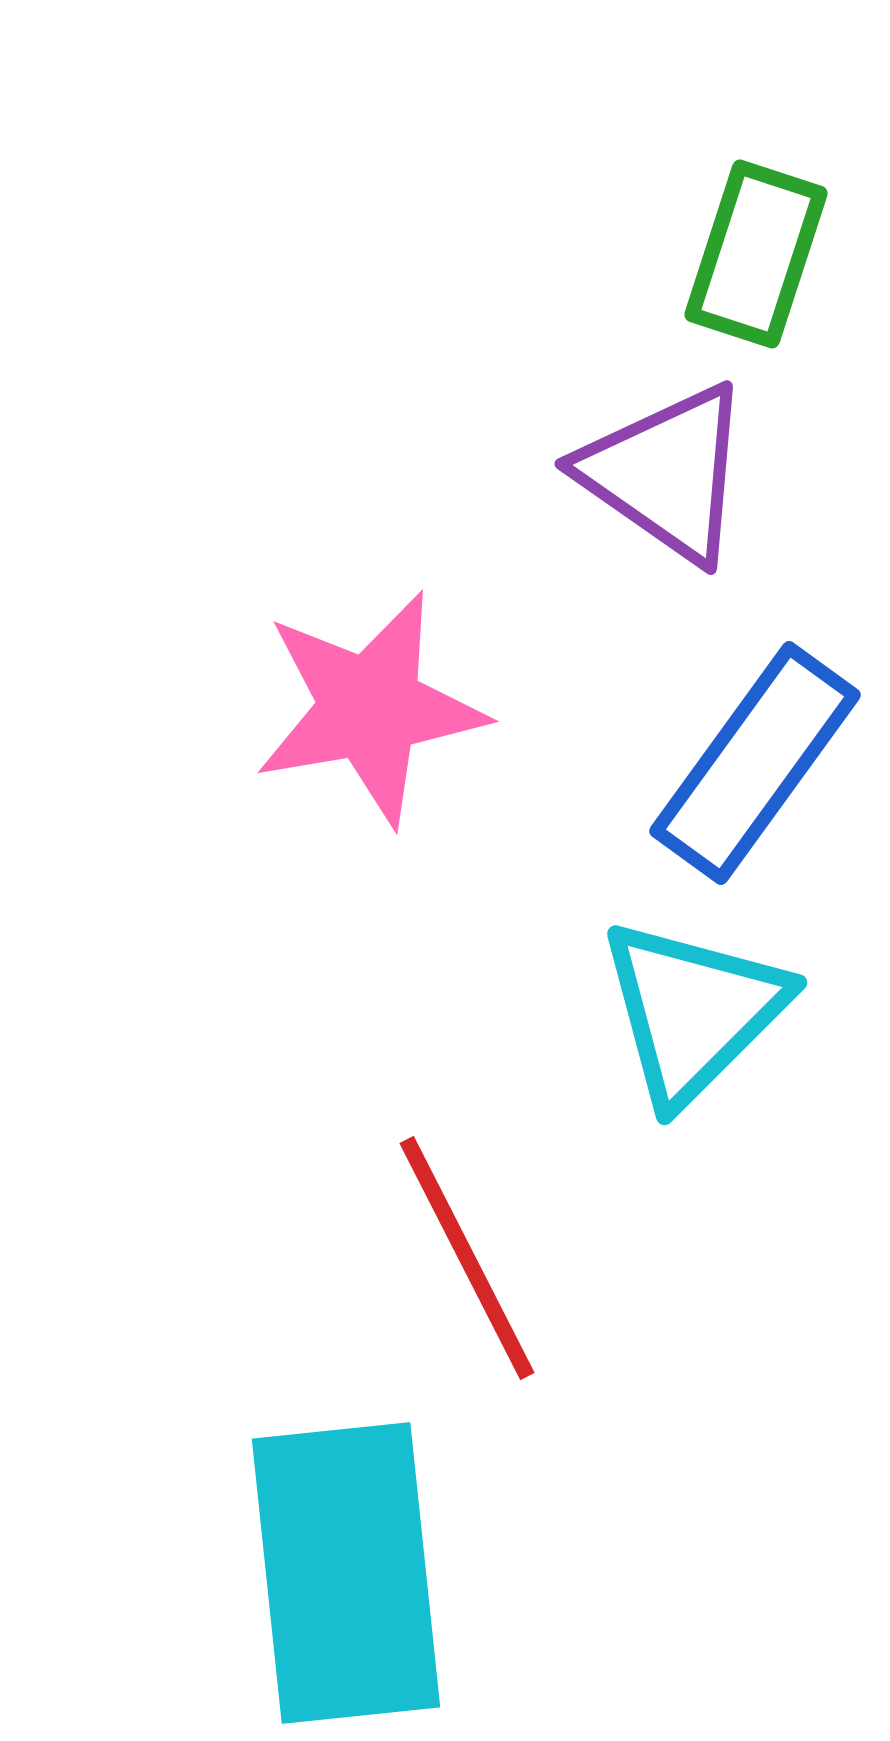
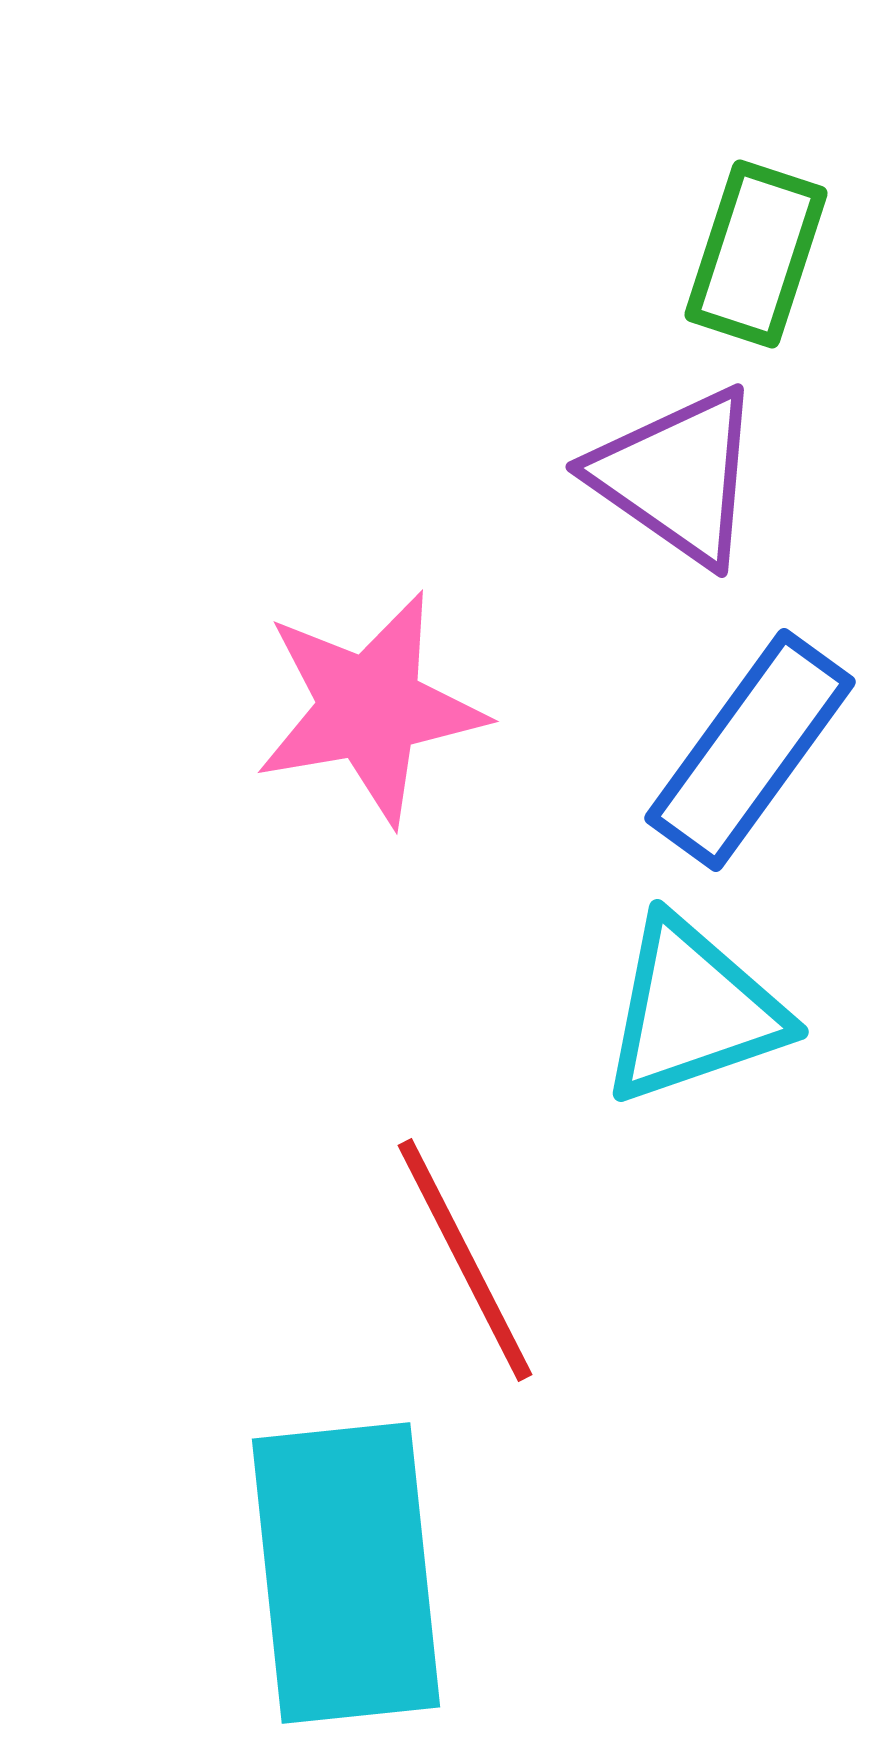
purple triangle: moved 11 px right, 3 px down
blue rectangle: moved 5 px left, 13 px up
cyan triangle: rotated 26 degrees clockwise
red line: moved 2 px left, 2 px down
